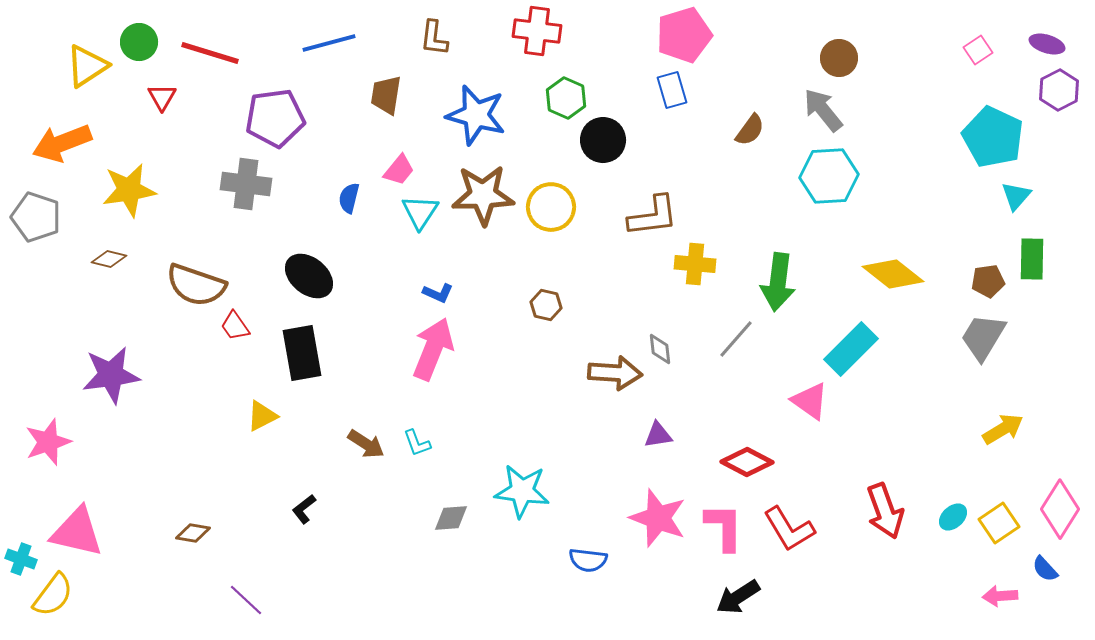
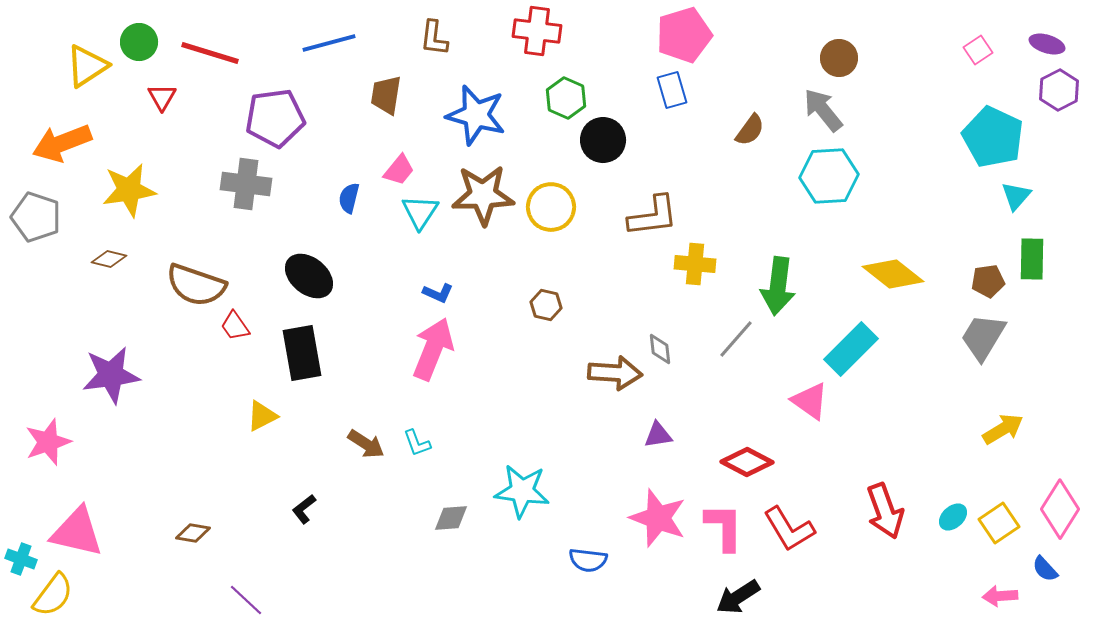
green arrow at (778, 282): moved 4 px down
